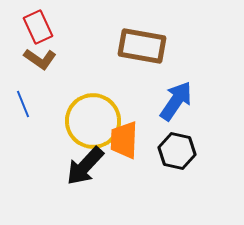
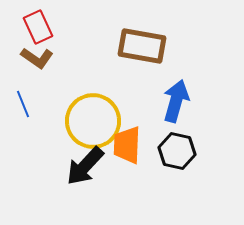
brown L-shape: moved 3 px left, 1 px up
blue arrow: rotated 18 degrees counterclockwise
orange trapezoid: moved 3 px right, 5 px down
